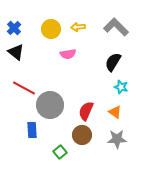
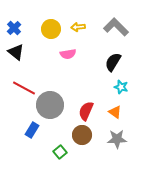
blue rectangle: rotated 35 degrees clockwise
